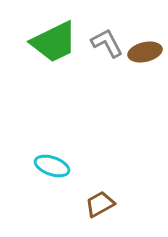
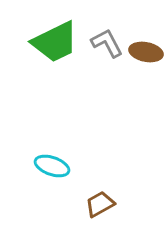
green trapezoid: moved 1 px right
brown ellipse: moved 1 px right; rotated 24 degrees clockwise
